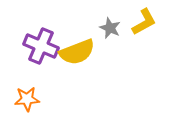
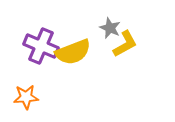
yellow L-shape: moved 19 px left, 22 px down
yellow semicircle: moved 4 px left
orange star: moved 1 px left, 2 px up
